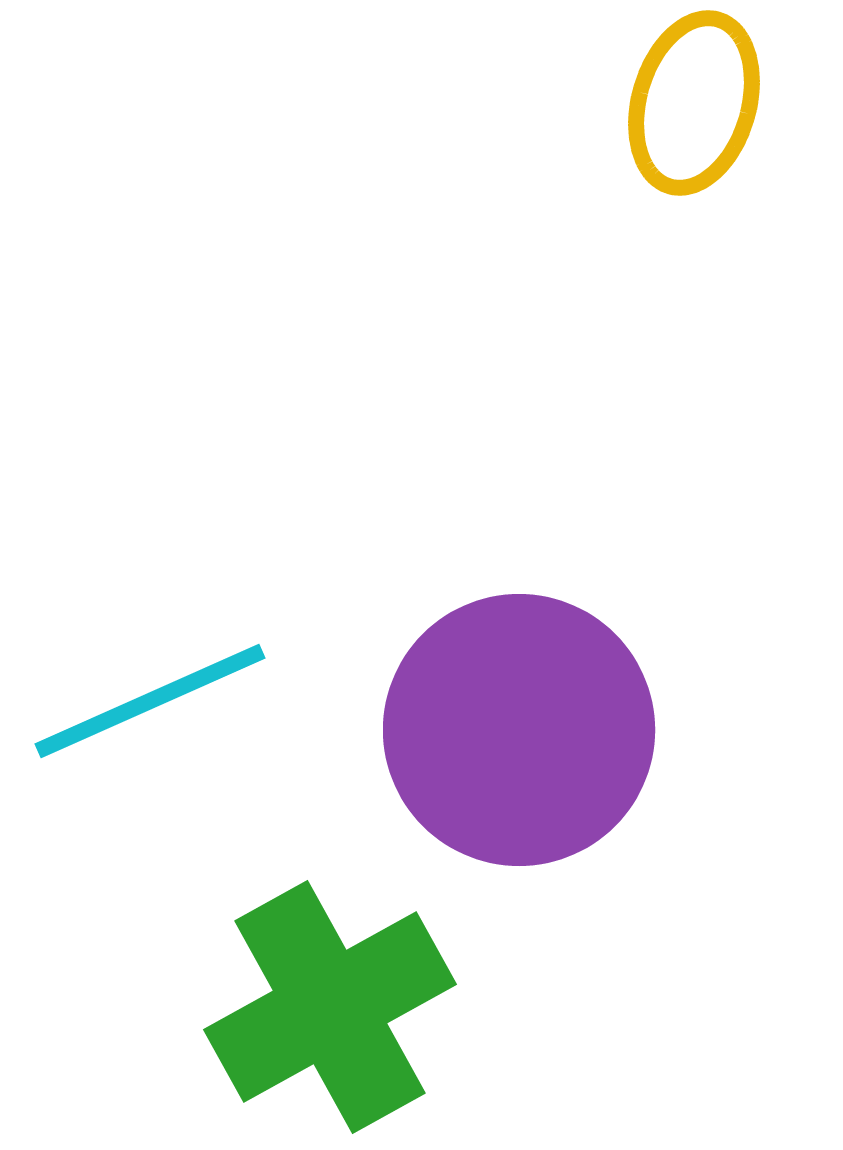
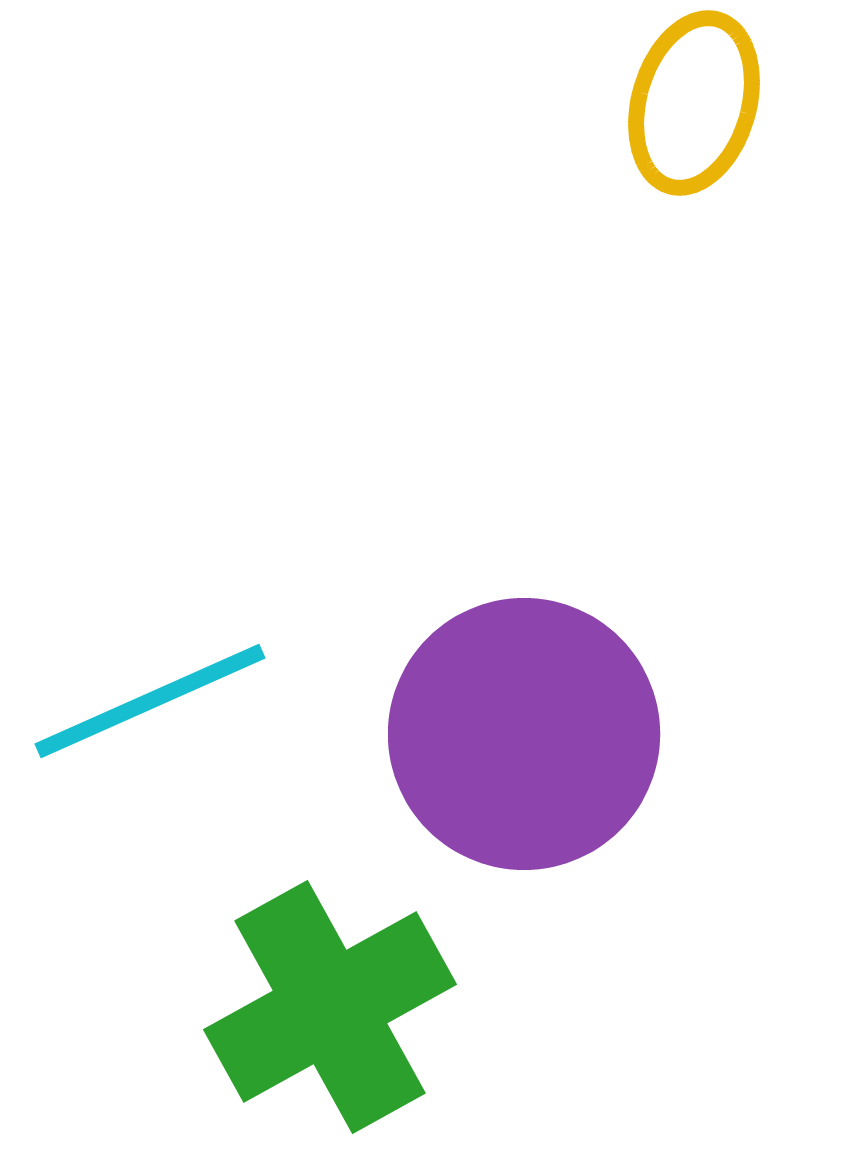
purple circle: moved 5 px right, 4 px down
